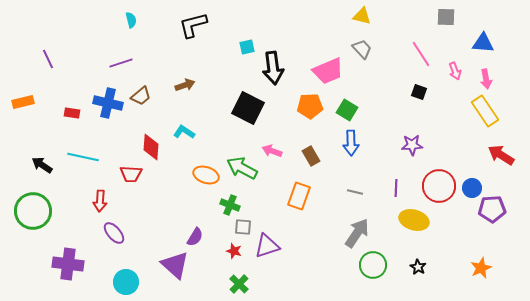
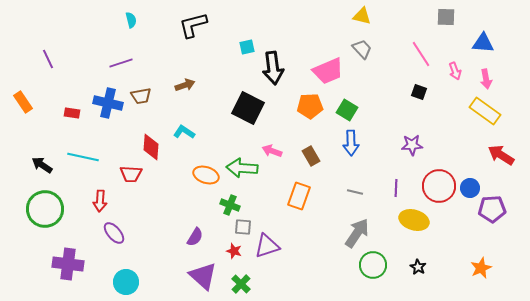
brown trapezoid at (141, 96): rotated 30 degrees clockwise
orange rectangle at (23, 102): rotated 70 degrees clockwise
yellow rectangle at (485, 111): rotated 20 degrees counterclockwise
green arrow at (242, 168): rotated 24 degrees counterclockwise
blue circle at (472, 188): moved 2 px left
green circle at (33, 211): moved 12 px right, 2 px up
purple triangle at (175, 265): moved 28 px right, 11 px down
green cross at (239, 284): moved 2 px right
